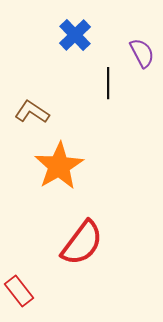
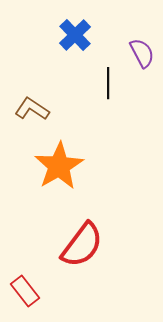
brown L-shape: moved 3 px up
red semicircle: moved 2 px down
red rectangle: moved 6 px right
